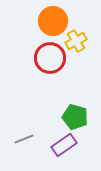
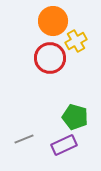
purple rectangle: rotated 10 degrees clockwise
